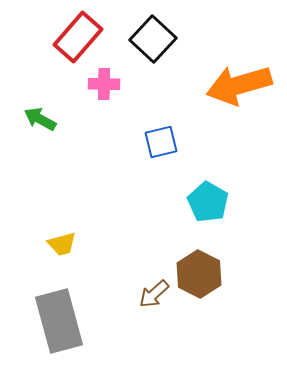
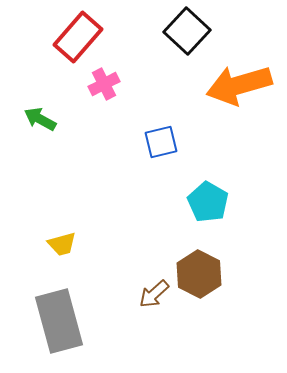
black square: moved 34 px right, 8 px up
pink cross: rotated 28 degrees counterclockwise
